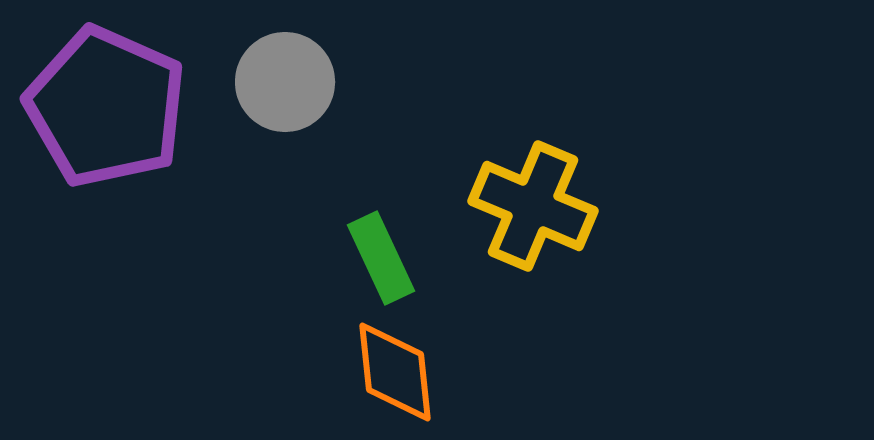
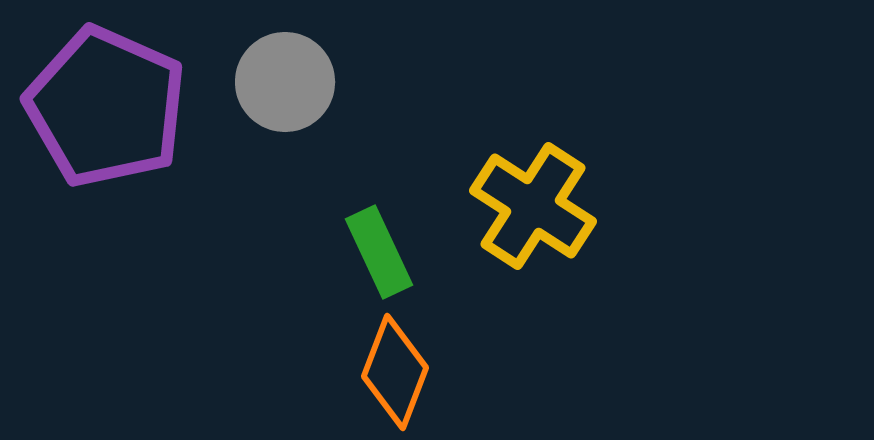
yellow cross: rotated 10 degrees clockwise
green rectangle: moved 2 px left, 6 px up
orange diamond: rotated 27 degrees clockwise
